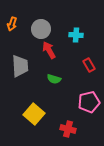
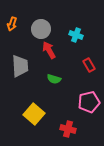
cyan cross: rotated 16 degrees clockwise
